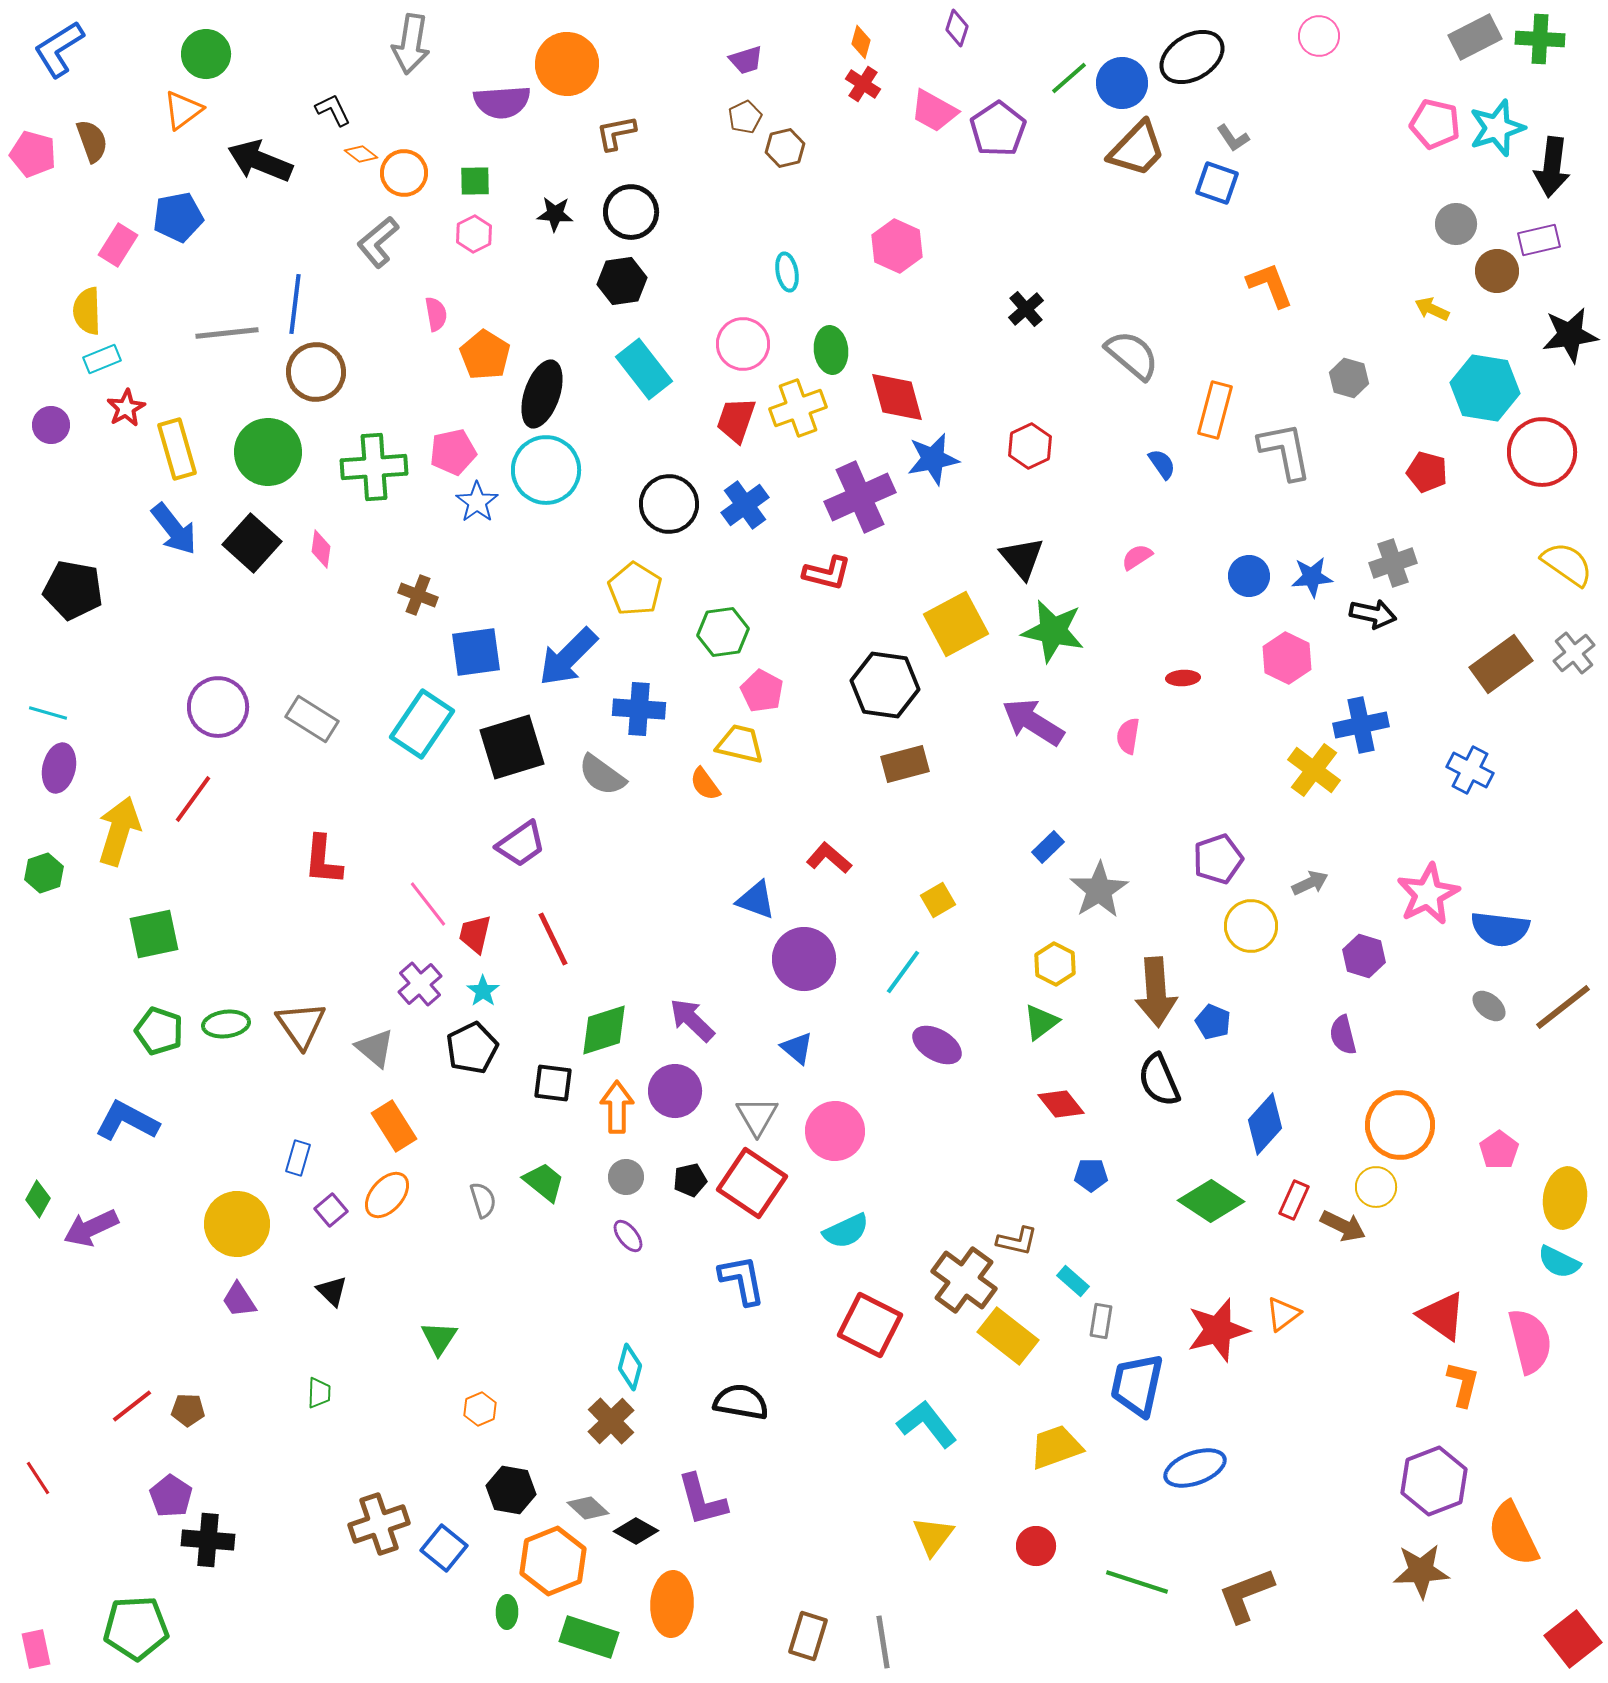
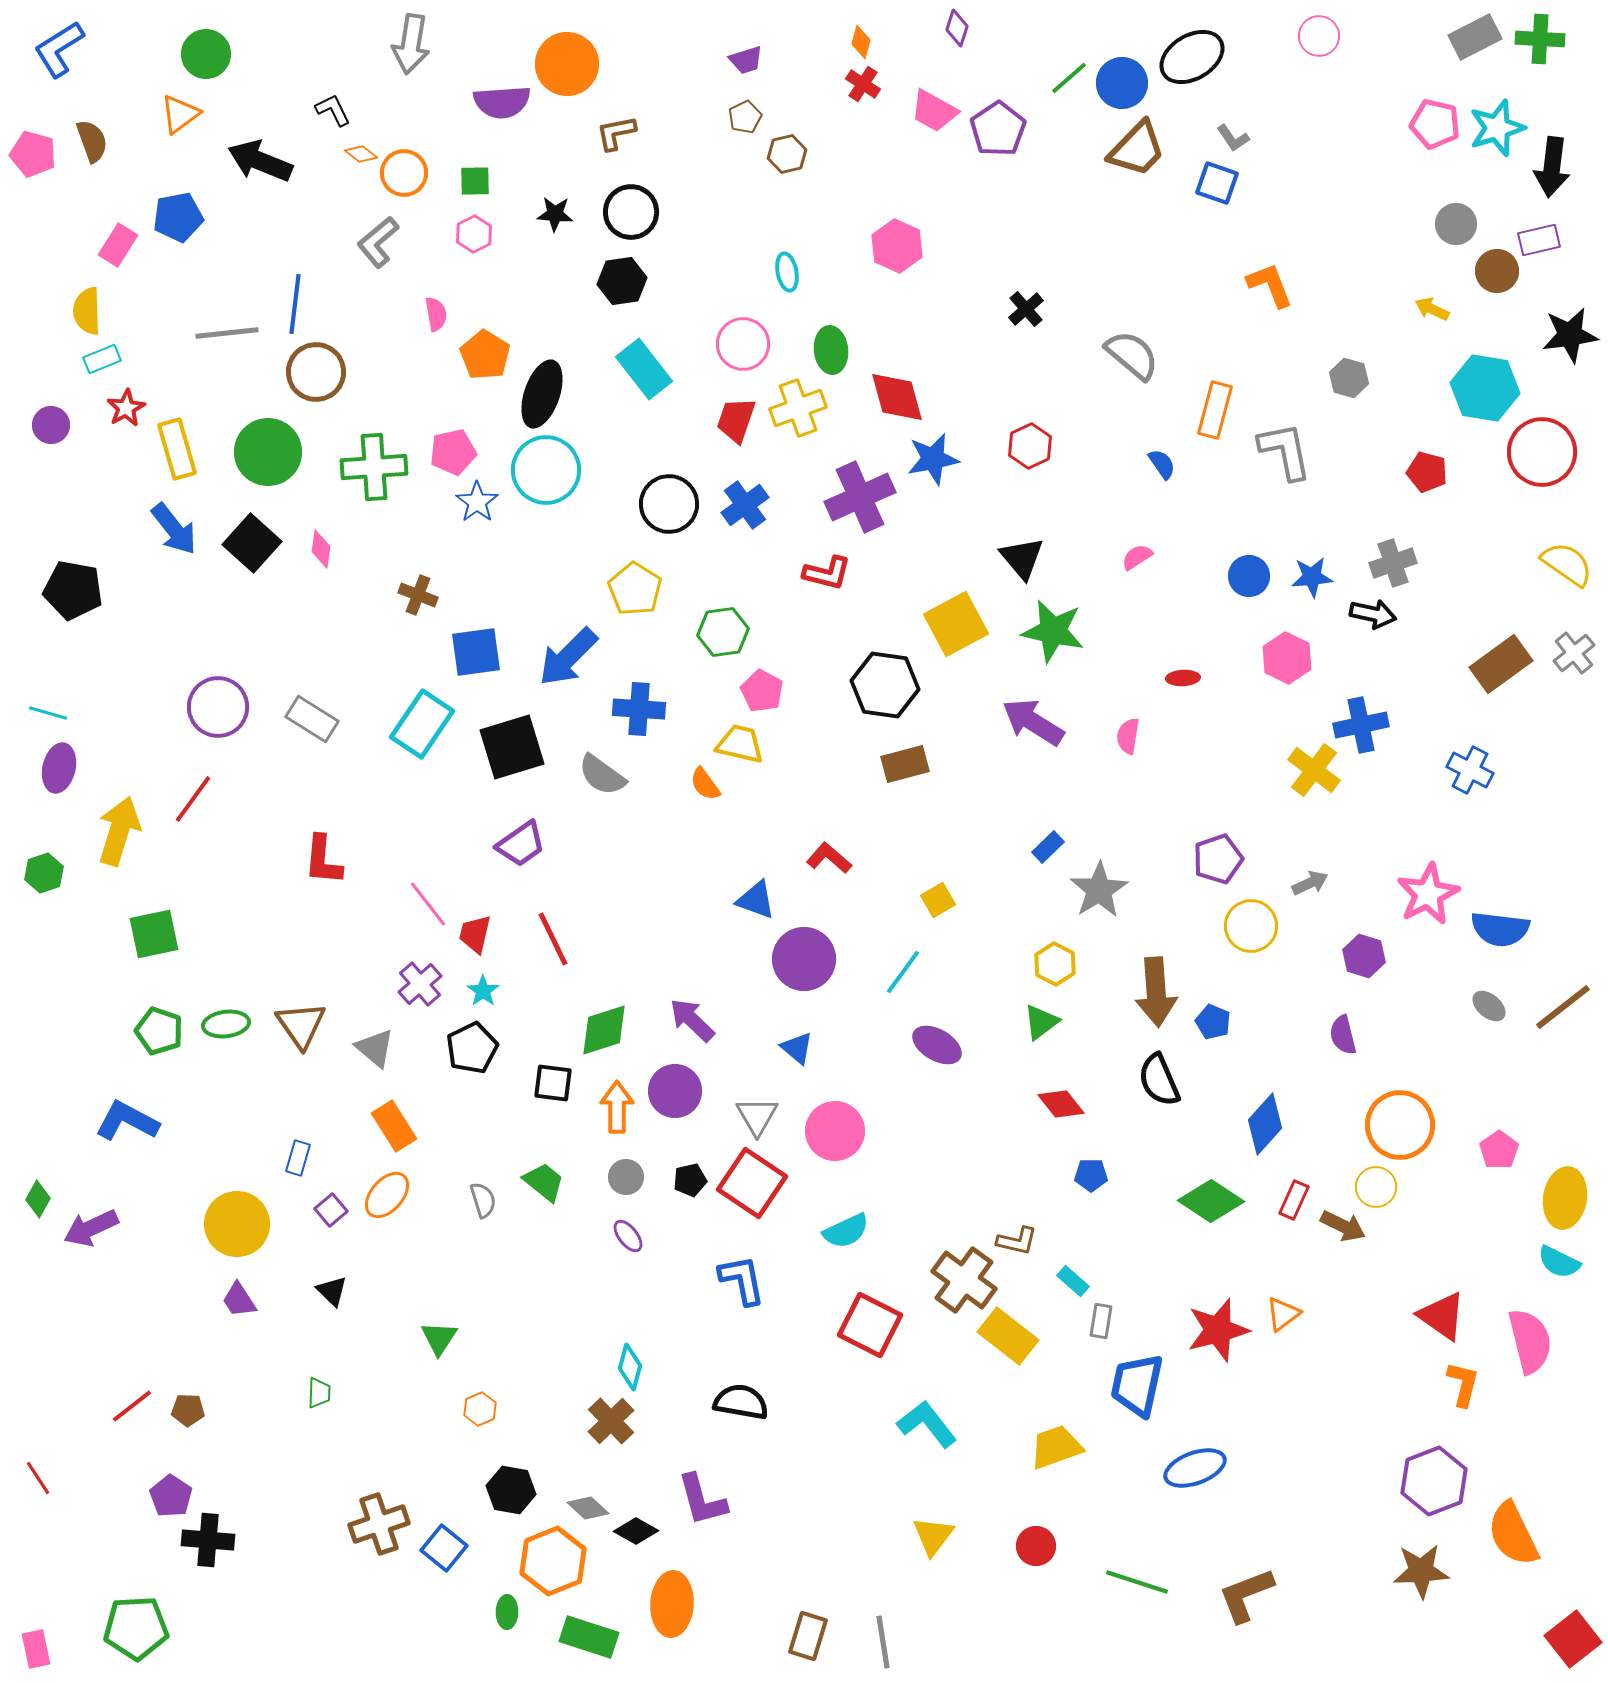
orange triangle at (183, 110): moved 3 px left, 4 px down
brown hexagon at (785, 148): moved 2 px right, 6 px down
